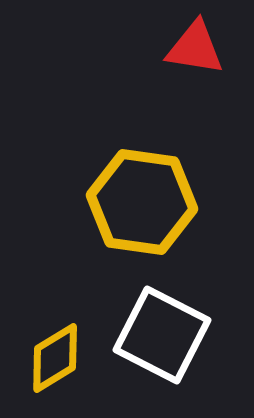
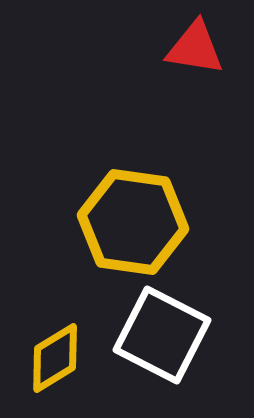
yellow hexagon: moved 9 px left, 20 px down
